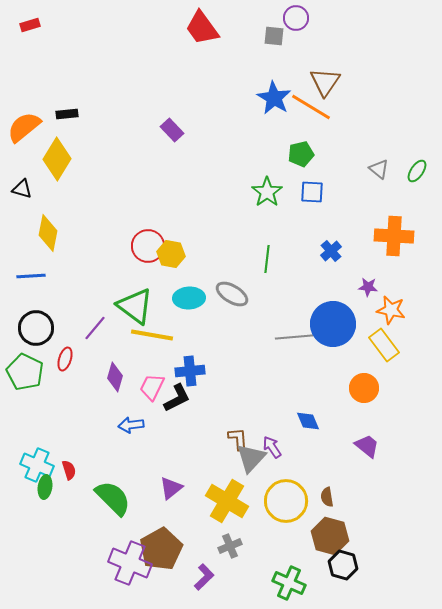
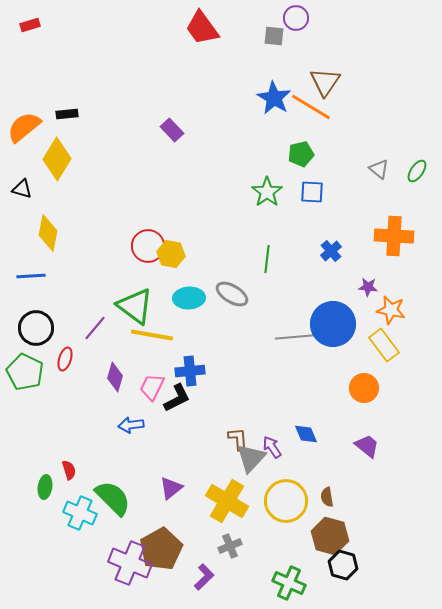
blue diamond at (308, 421): moved 2 px left, 13 px down
cyan cross at (37, 465): moved 43 px right, 48 px down
